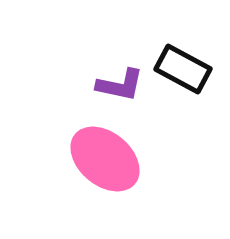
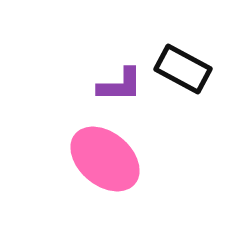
purple L-shape: rotated 12 degrees counterclockwise
